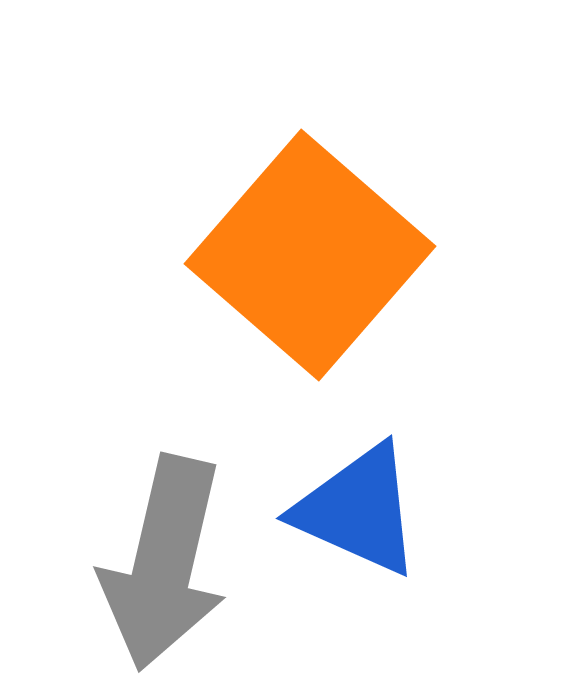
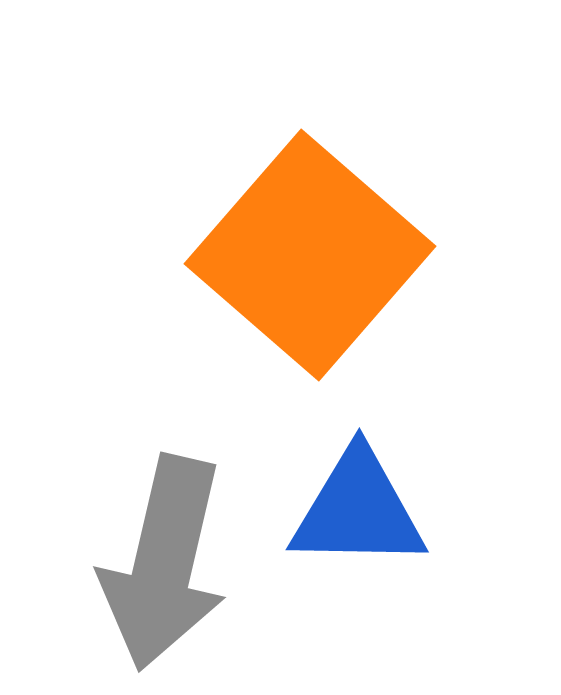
blue triangle: rotated 23 degrees counterclockwise
